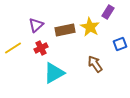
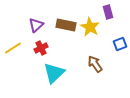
purple rectangle: rotated 48 degrees counterclockwise
brown rectangle: moved 1 px right, 5 px up; rotated 24 degrees clockwise
cyan triangle: rotated 15 degrees counterclockwise
